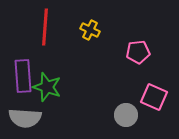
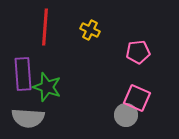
purple rectangle: moved 2 px up
pink square: moved 17 px left, 1 px down
gray semicircle: moved 3 px right
